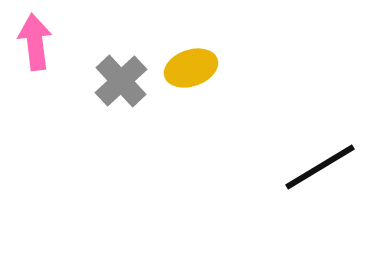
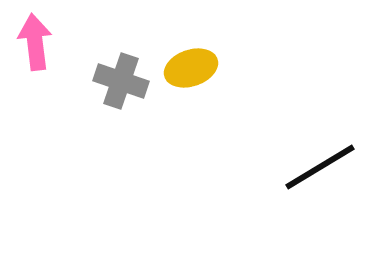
gray cross: rotated 28 degrees counterclockwise
